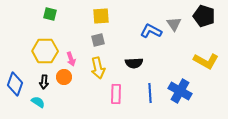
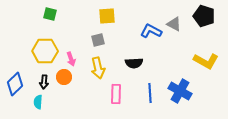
yellow square: moved 6 px right
gray triangle: rotated 28 degrees counterclockwise
blue diamond: rotated 25 degrees clockwise
cyan semicircle: rotated 120 degrees counterclockwise
